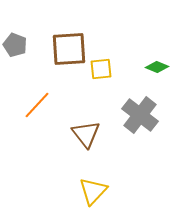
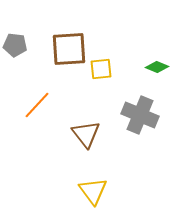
gray pentagon: rotated 15 degrees counterclockwise
gray cross: rotated 15 degrees counterclockwise
yellow triangle: rotated 20 degrees counterclockwise
